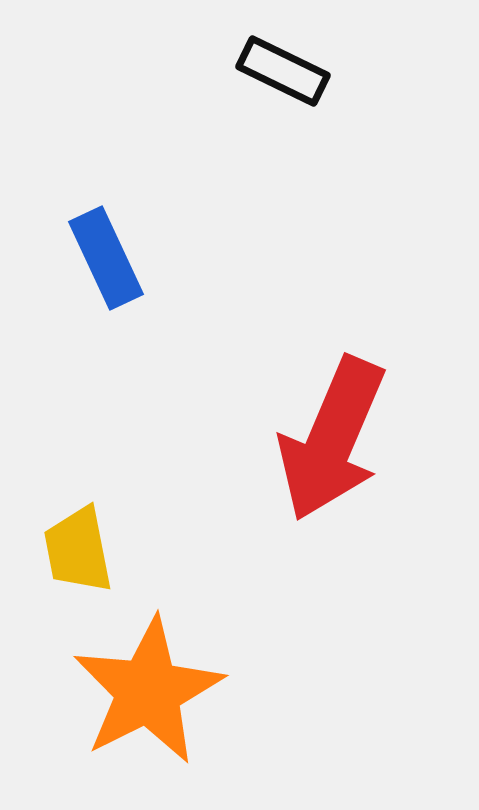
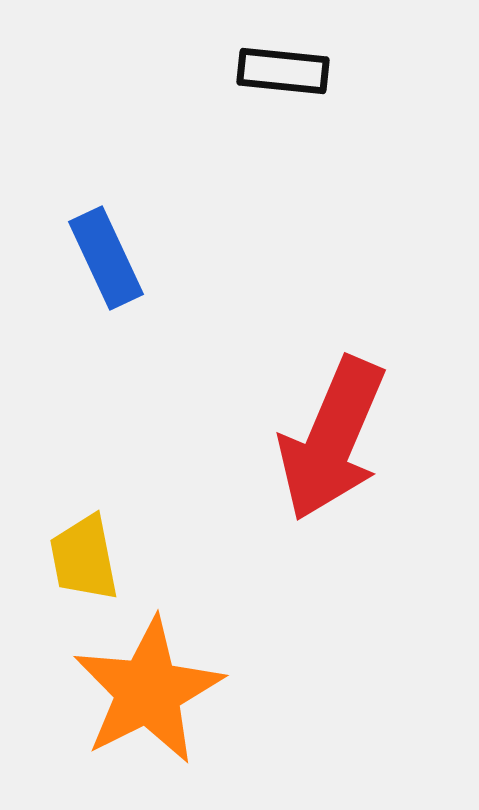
black rectangle: rotated 20 degrees counterclockwise
yellow trapezoid: moved 6 px right, 8 px down
